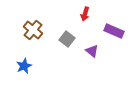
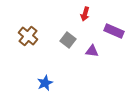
brown cross: moved 5 px left, 6 px down
gray square: moved 1 px right, 1 px down
purple triangle: rotated 32 degrees counterclockwise
blue star: moved 21 px right, 17 px down
